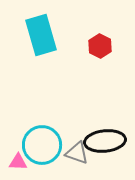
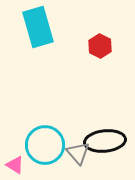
cyan rectangle: moved 3 px left, 8 px up
cyan circle: moved 3 px right
gray triangle: moved 1 px right; rotated 30 degrees clockwise
pink triangle: moved 3 px left, 3 px down; rotated 30 degrees clockwise
